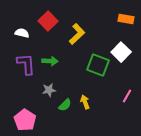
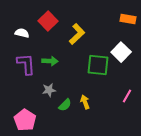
orange rectangle: moved 2 px right
green square: rotated 15 degrees counterclockwise
